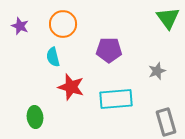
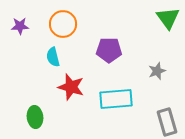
purple star: rotated 24 degrees counterclockwise
gray rectangle: moved 1 px right
